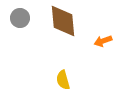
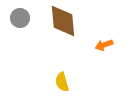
orange arrow: moved 1 px right, 4 px down
yellow semicircle: moved 1 px left, 2 px down
